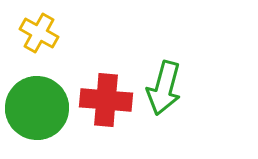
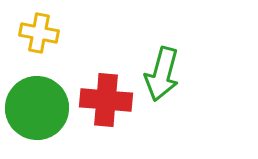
yellow cross: rotated 18 degrees counterclockwise
green arrow: moved 2 px left, 14 px up
